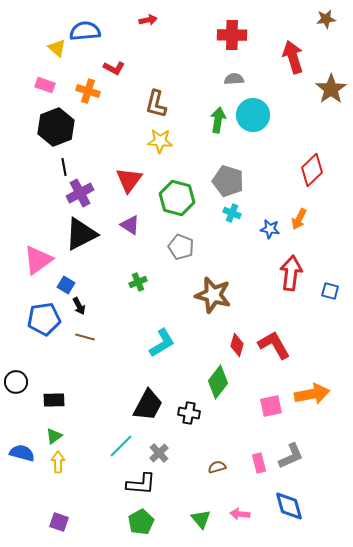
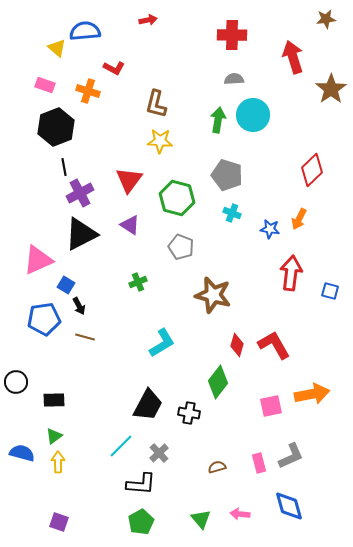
gray pentagon at (228, 181): moved 1 px left, 6 px up
pink triangle at (38, 260): rotated 12 degrees clockwise
